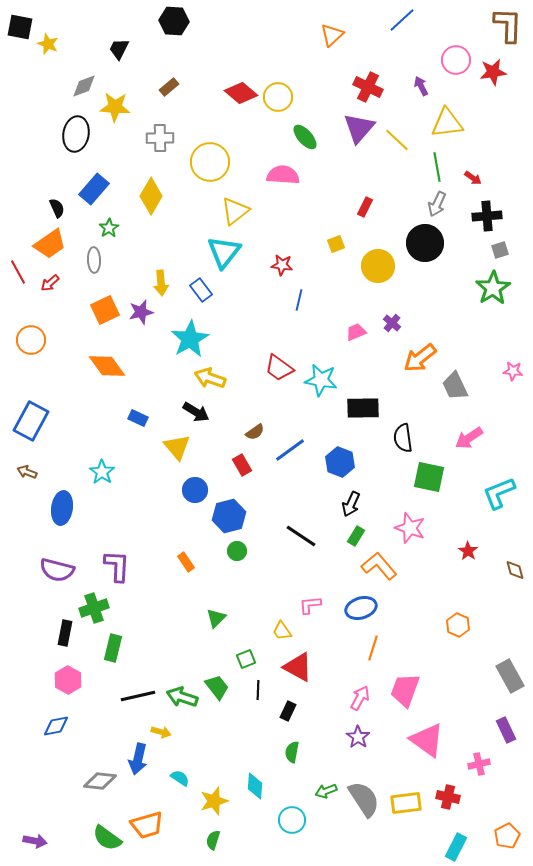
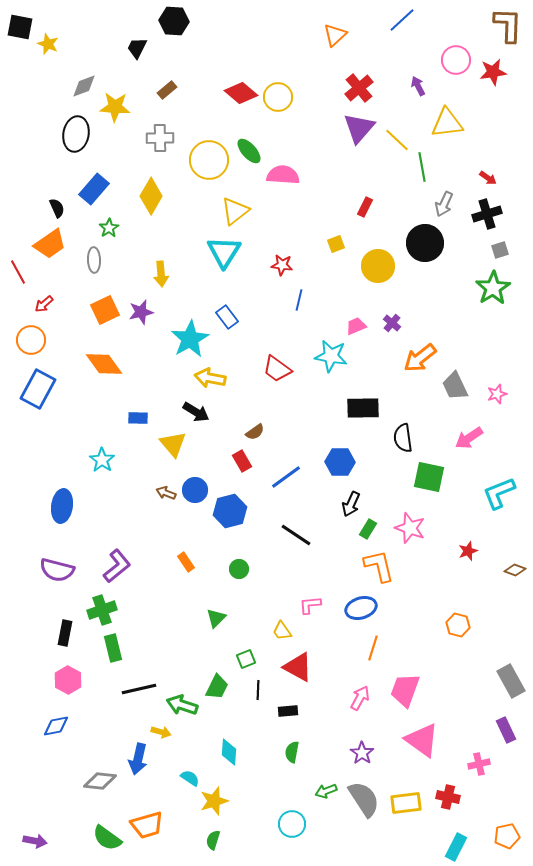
orange triangle at (332, 35): moved 3 px right
black trapezoid at (119, 49): moved 18 px right, 1 px up
purple arrow at (421, 86): moved 3 px left
brown rectangle at (169, 87): moved 2 px left, 3 px down
red cross at (368, 87): moved 9 px left, 1 px down; rotated 24 degrees clockwise
green ellipse at (305, 137): moved 56 px left, 14 px down
yellow circle at (210, 162): moved 1 px left, 2 px up
green line at (437, 167): moved 15 px left
red arrow at (473, 178): moved 15 px right
gray arrow at (437, 204): moved 7 px right
black cross at (487, 216): moved 2 px up; rotated 12 degrees counterclockwise
cyan triangle at (224, 252): rotated 6 degrees counterclockwise
red arrow at (50, 283): moved 6 px left, 21 px down
yellow arrow at (161, 283): moved 9 px up
blue rectangle at (201, 290): moved 26 px right, 27 px down
pink trapezoid at (356, 332): moved 6 px up
orange diamond at (107, 366): moved 3 px left, 2 px up
red trapezoid at (279, 368): moved 2 px left, 1 px down
pink star at (513, 371): moved 16 px left, 23 px down; rotated 24 degrees counterclockwise
yellow arrow at (210, 378): rotated 8 degrees counterclockwise
cyan star at (321, 380): moved 10 px right, 24 px up
blue rectangle at (138, 418): rotated 24 degrees counterclockwise
blue rectangle at (31, 421): moved 7 px right, 32 px up
yellow triangle at (177, 447): moved 4 px left, 3 px up
blue line at (290, 450): moved 4 px left, 27 px down
blue hexagon at (340, 462): rotated 20 degrees counterclockwise
red rectangle at (242, 465): moved 4 px up
brown arrow at (27, 472): moved 139 px right, 21 px down
cyan star at (102, 472): moved 12 px up
blue ellipse at (62, 508): moved 2 px up
blue hexagon at (229, 516): moved 1 px right, 5 px up
black line at (301, 536): moved 5 px left, 1 px up
green rectangle at (356, 536): moved 12 px right, 7 px up
green circle at (237, 551): moved 2 px right, 18 px down
red star at (468, 551): rotated 18 degrees clockwise
purple L-shape at (117, 566): rotated 48 degrees clockwise
orange L-shape at (379, 566): rotated 27 degrees clockwise
brown diamond at (515, 570): rotated 55 degrees counterclockwise
green cross at (94, 608): moved 8 px right, 2 px down
orange hexagon at (458, 625): rotated 10 degrees counterclockwise
green rectangle at (113, 648): rotated 28 degrees counterclockwise
gray rectangle at (510, 676): moved 1 px right, 5 px down
green trapezoid at (217, 687): rotated 64 degrees clockwise
black line at (138, 696): moved 1 px right, 7 px up
green arrow at (182, 697): moved 8 px down
black rectangle at (288, 711): rotated 60 degrees clockwise
purple star at (358, 737): moved 4 px right, 16 px down
pink triangle at (427, 740): moved 5 px left
cyan semicircle at (180, 778): moved 10 px right
cyan diamond at (255, 786): moved 26 px left, 34 px up
cyan circle at (292, 820): moved 4 px down
orange pentagon at (507, 836): rotated 15 degrees clockwise
